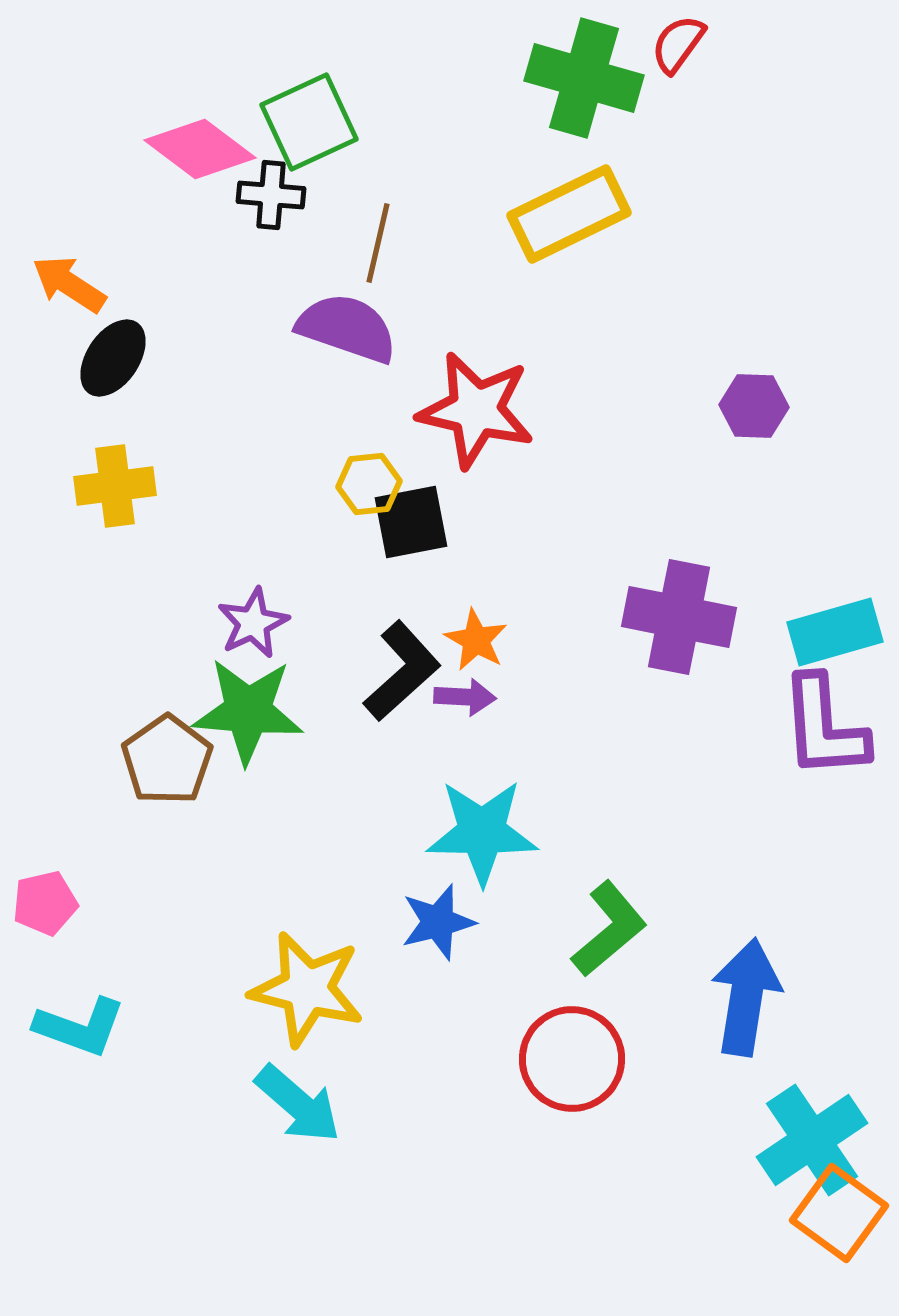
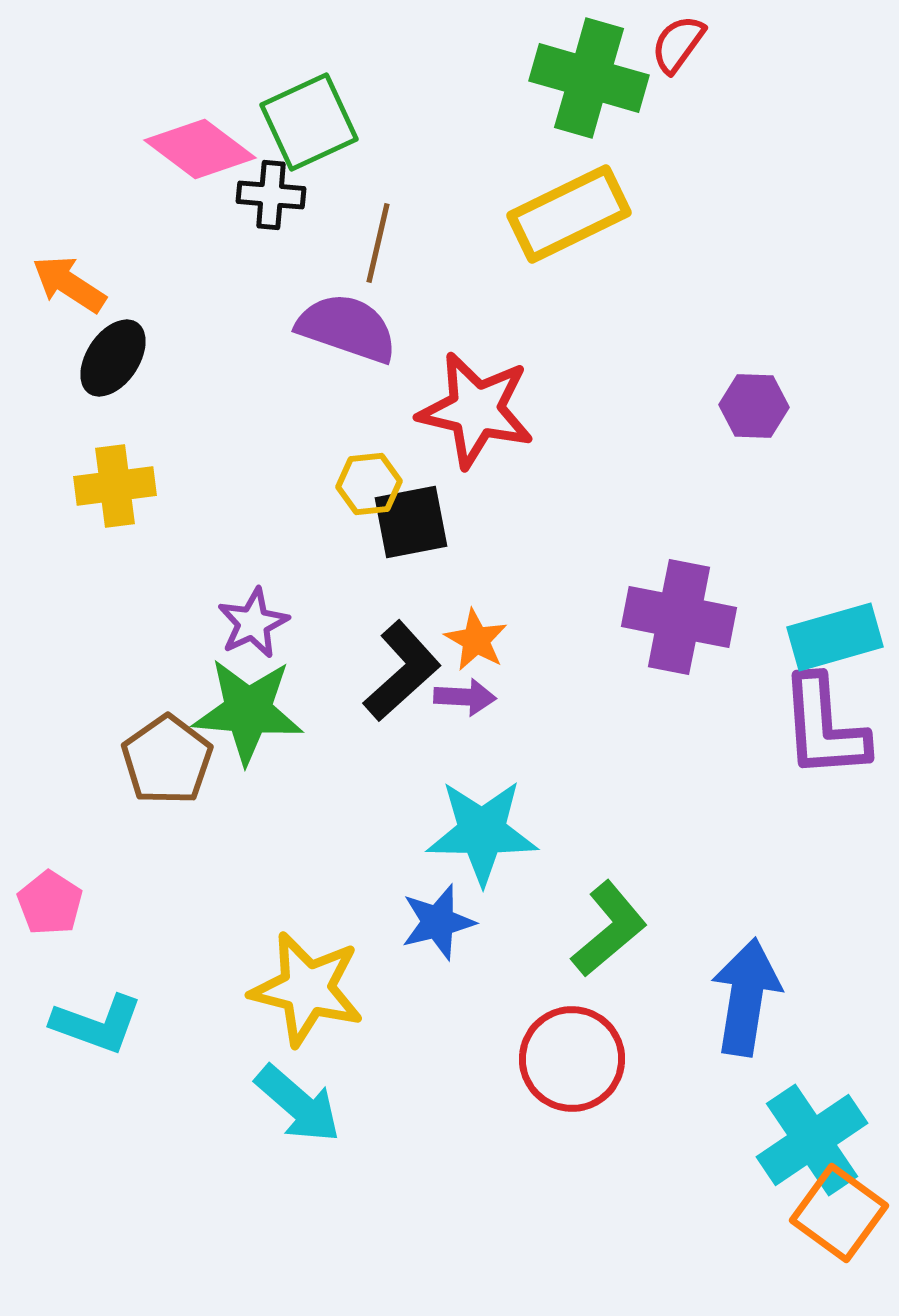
green cross: moved 5 px right
cyan rectangle: moved 5 px down
pink pentagon: moved 5 px right; rotated 26 degrees counterclockwise
cyan L-shape: moved 17 px right, 3 px up
